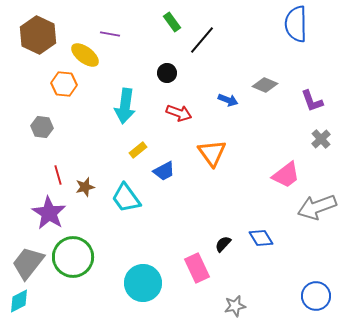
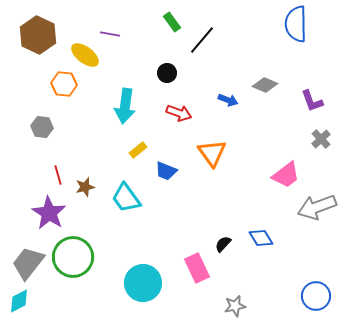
blue trapezoid: moved 2 px right; rotated 50 degrees clockwise
